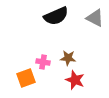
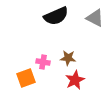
red star: rotated 24 degrees clockwise
